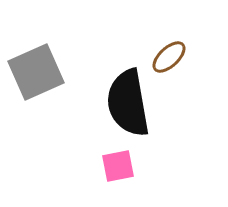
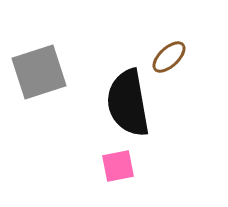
gray square: moved 3 px right; rotated 6 degrees clockwise
